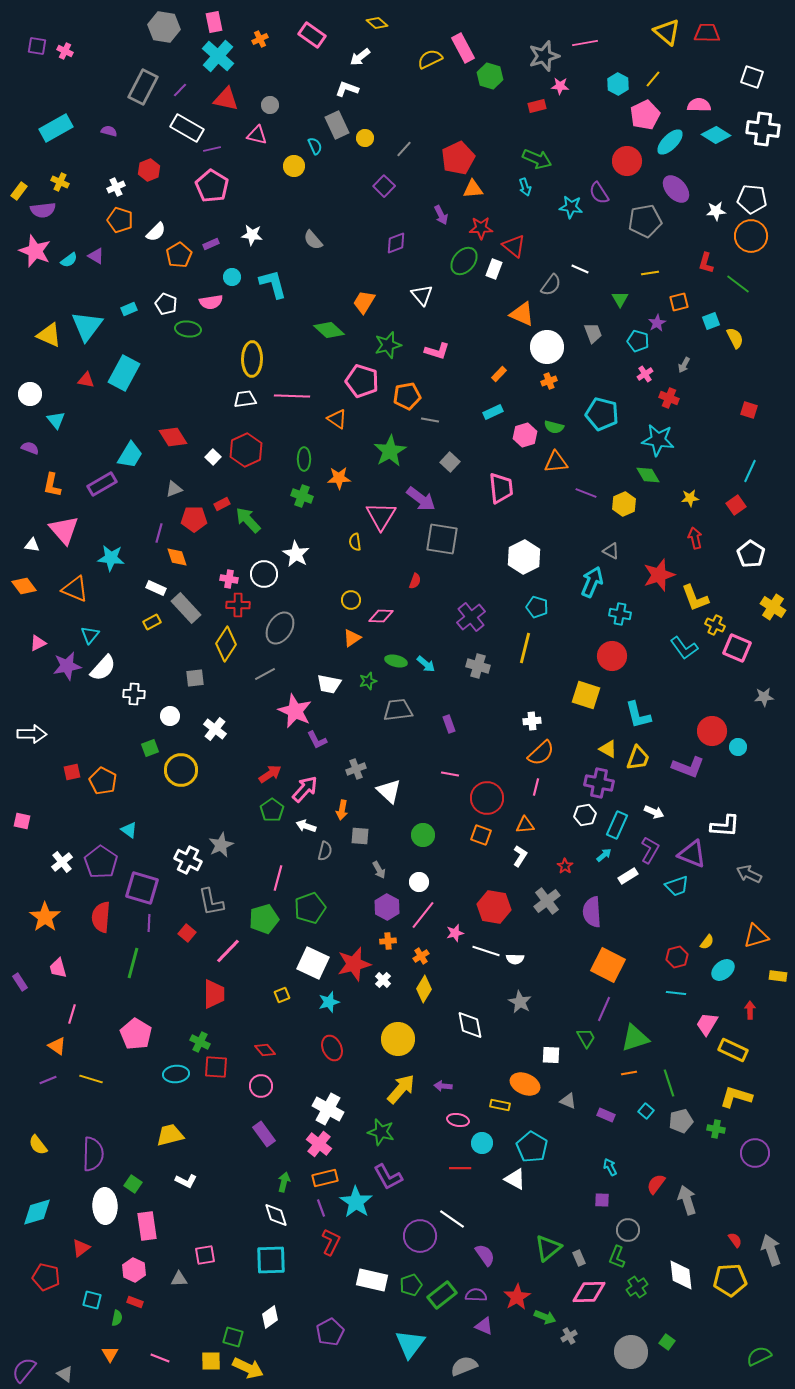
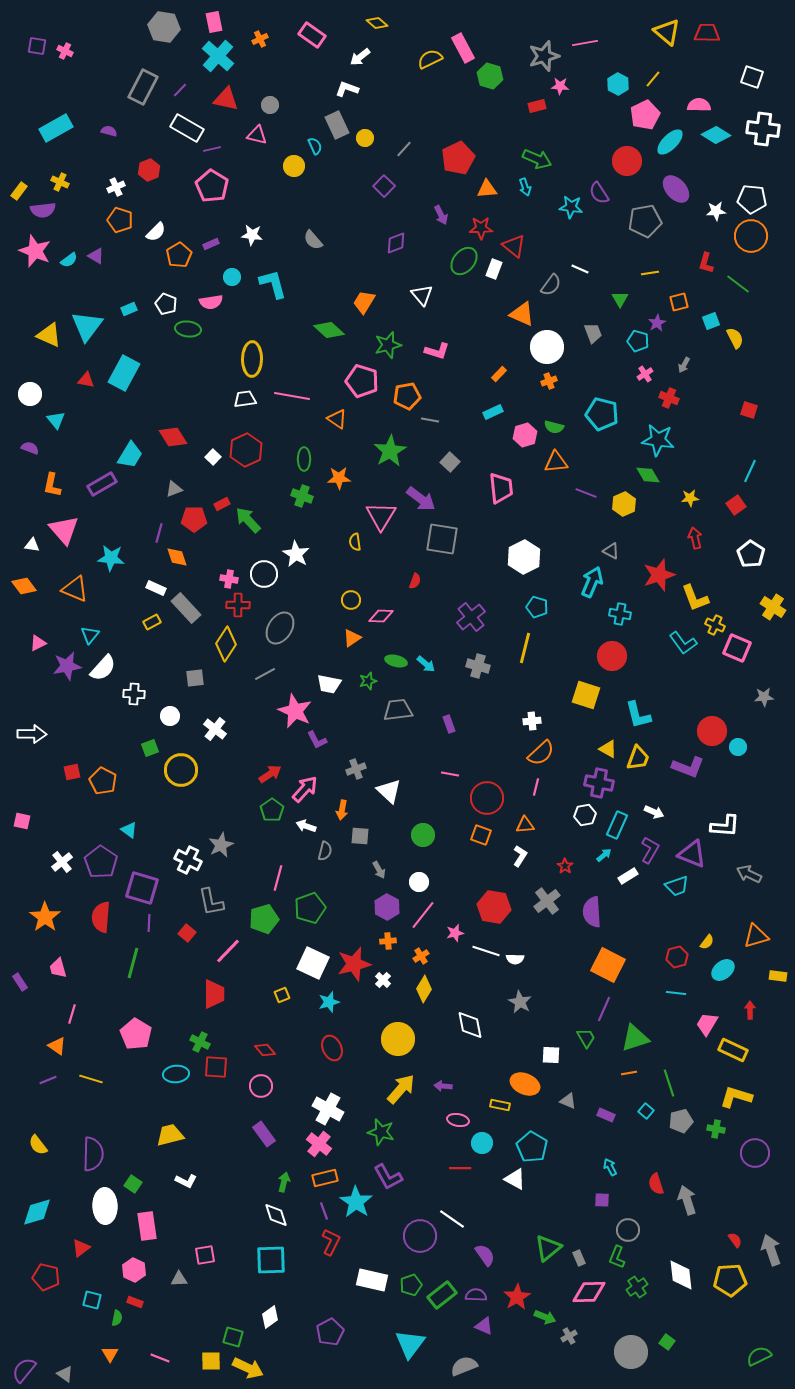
orange triangle at (473, 189): moved 14 px right
pink line at (292, 396): rotated 8 degrees clockwise
cyan L-shape at (684, 648): moved 1 px left, 5 px up
red semicircle at (656, 1184): rotated 55 degrees counterclockwise
purple line at (321, 1208): moved 3 px right, 3 px down
